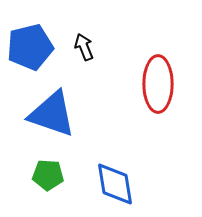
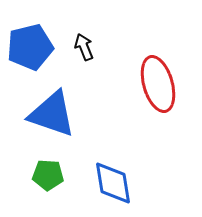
red ellipse: rotated 16 degrees counterclockwise
blue diamond: moved 2 px left, 1 px up
